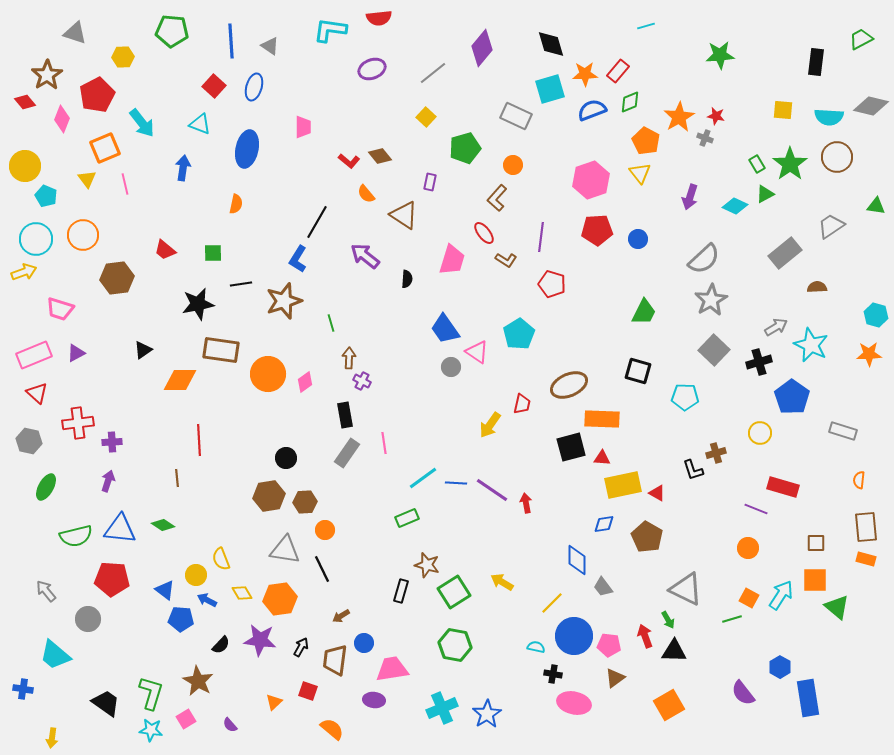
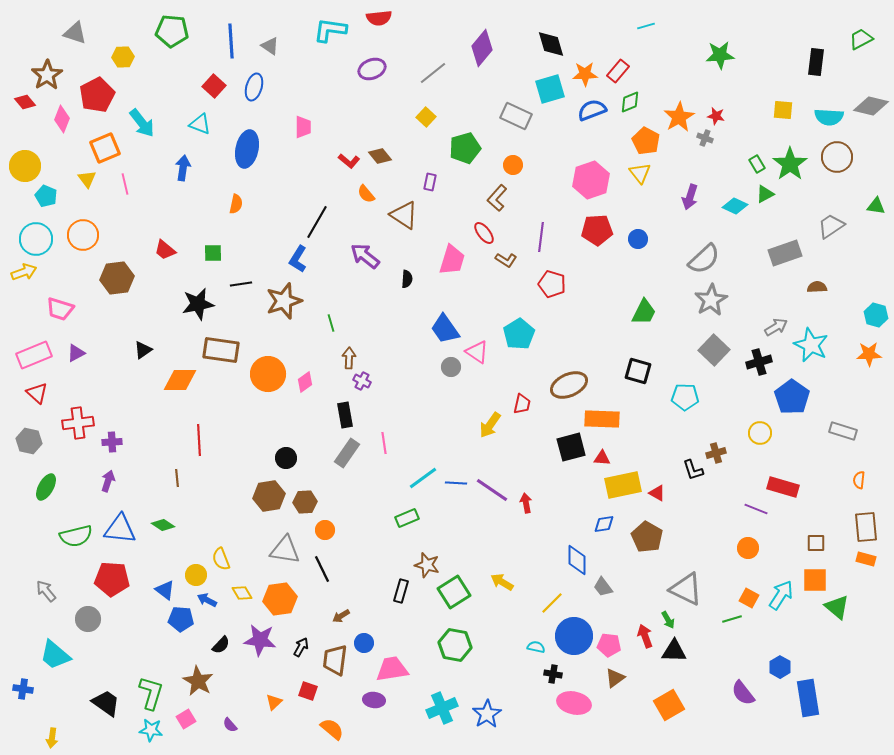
gray rectangle at (785, 253): rotated 20 degrees clockwise
